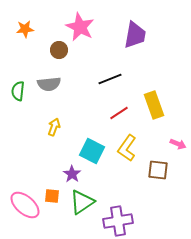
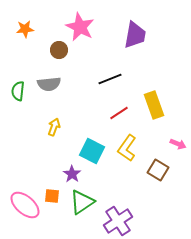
brown square: rotated 25 degrees clockwise
purple cross: rotated 24 degrees counterclockwise
